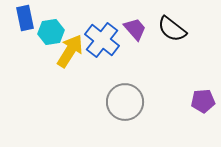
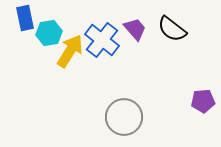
cyan hexagon: moved 2 px left, 1 px down
gray circle: moved 1 px left, 15 px down
